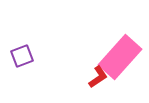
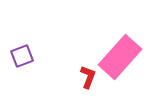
red L-shape: moved 10 px left; rotated 35 degrees counterclockwise
